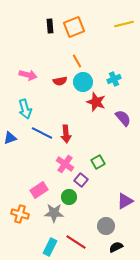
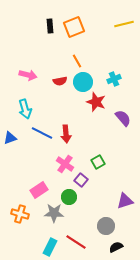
purple triangle: rotated 12 degrees clockwise
